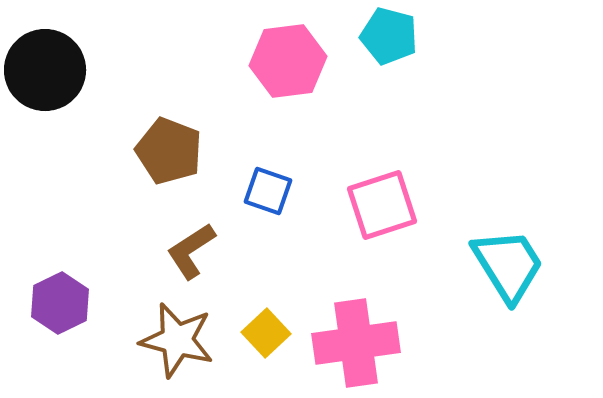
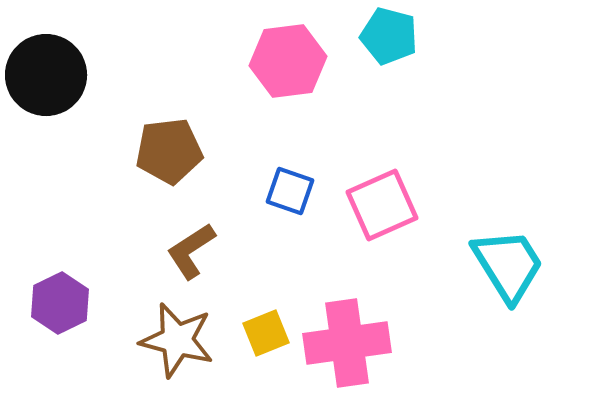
black circle: moved 1 px right, 5 px down
brown pentagon: rotated 28 degrees counterclockwise
blue square: moved 22 px right
pink square: rotated 6 degrees counterclockwise
yellow square: rotated 21 degrees clockwise
pink cross: moved 9 px left
